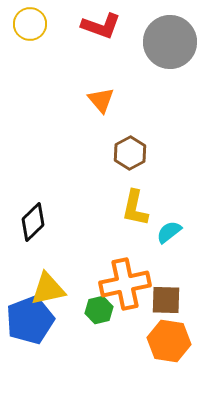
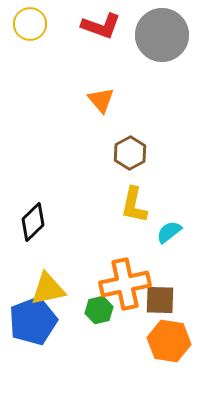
gray circle: moved 8 px left, 7 px up
yellow L-shape: moved 1 px left, 3 px up
brown square: moved 6 px left
blue pentagon: moved 3 px right, 1 px down
